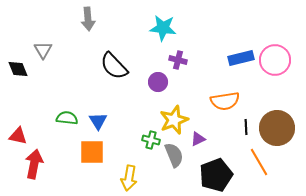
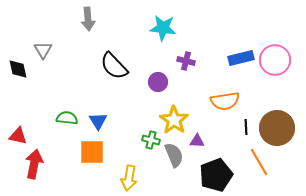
purple cross: moved 8 px right, 1 px down
black diamond: rotated 10 degrees clockwise
yellow star: rotated 16 degrees counterclockwise
purple triangle: moved 1 px left, 2 px down; rotated 28 degrees clockwise
